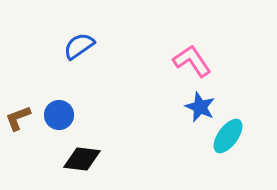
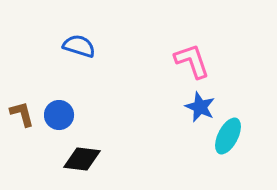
blue semicircle: rotated 52 degrees clockwise
pink L-shape: rotated 15 degrees clockwise
brown L-shape: moved 4 px right, 4 px up; rotated 96 degrees clockwise
cyan ellipse: rotated 9 degrees counterclockwise
